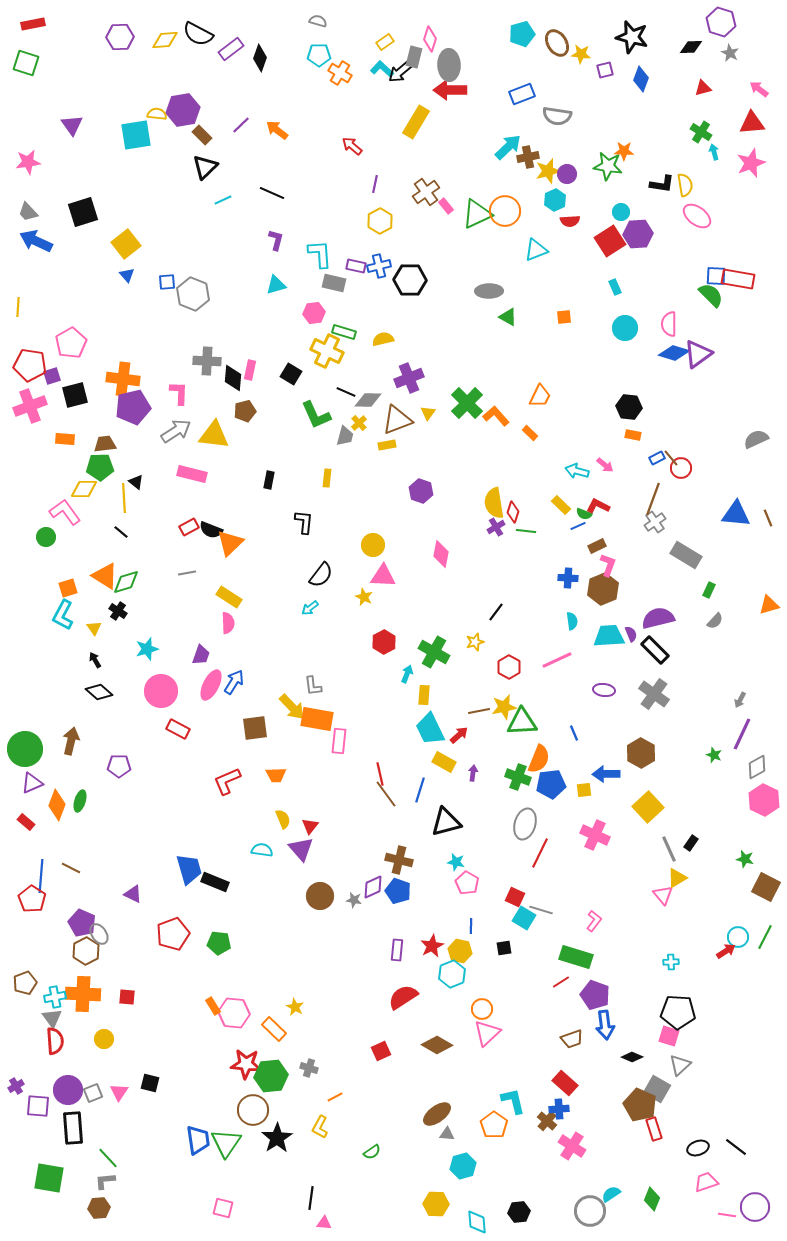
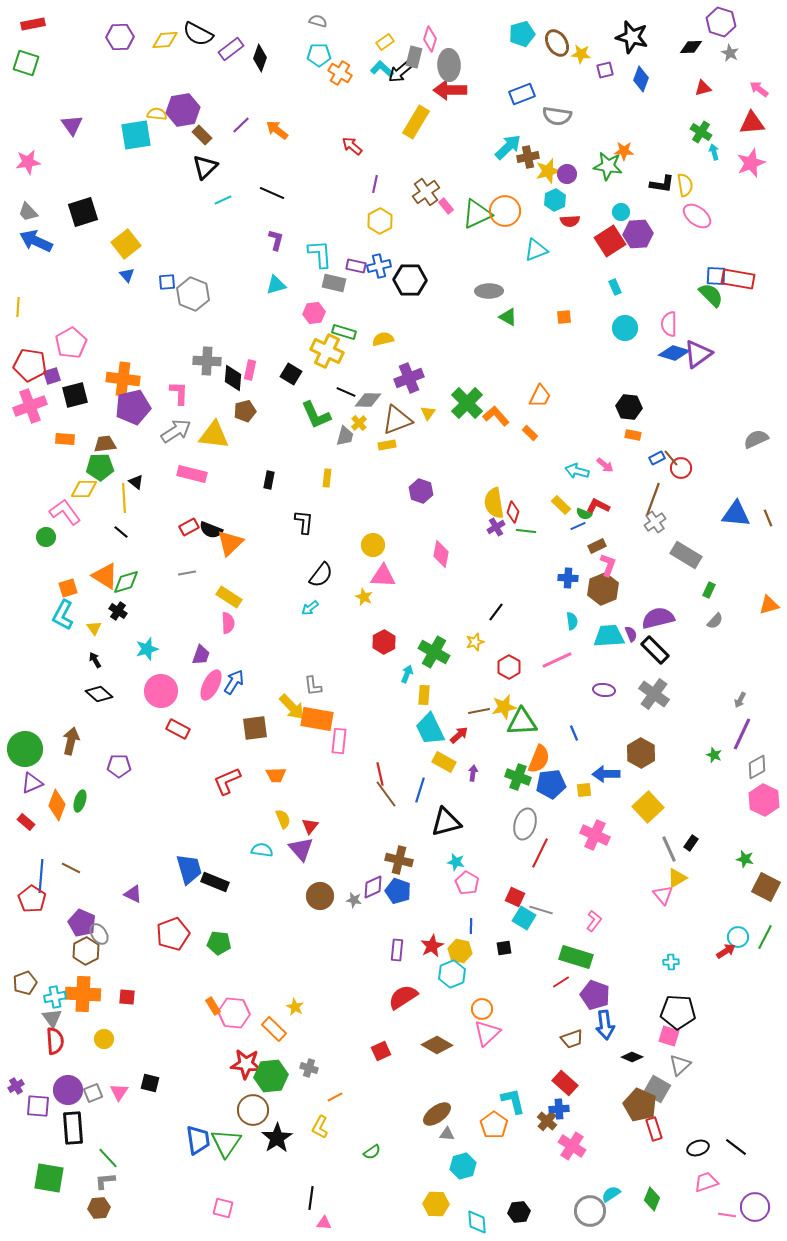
black diamond at (99, 692): moved 2 px down
